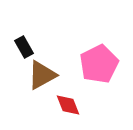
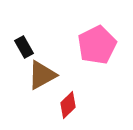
pink pentagon: moved 2 px left, 19 px up
red diamond: rotated 68 degrees clockwise
